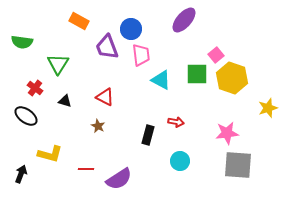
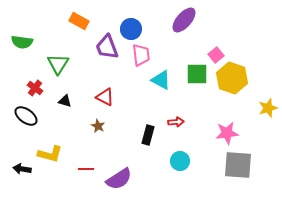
red arrow: rotated 14 degrees counterclockwise
black arrow: moved 1 px right, 5 px up; rotated 102 degrees counterclockwise
